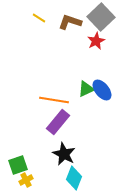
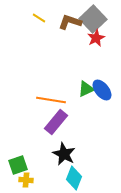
gray square: moved 8 px left, 2 px down
red star: moved 3 px up
orange line: moved 3 px left
purple rectangle: moved 2 px left
yellow cross: rotated 32 degrees clockwise
